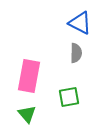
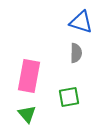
blue triangle: moved 1 px right, 1 px up; rotated 10 degrees counterclockwise
